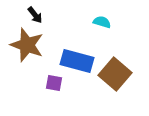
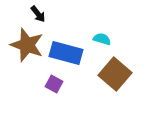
black arrow: moved 3 px right, 1 px up
cyan semicircle: moved 17 px down
blue rectangle: moved 11 px left, 8 px up
purple square: moved 1 px down; rotated 18 degrees clockwise
